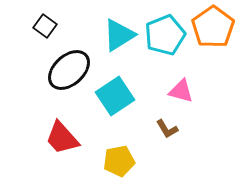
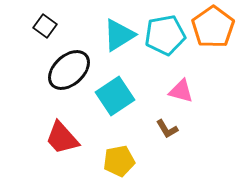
cyan pentagon: rotated 12 degrees clockwise
